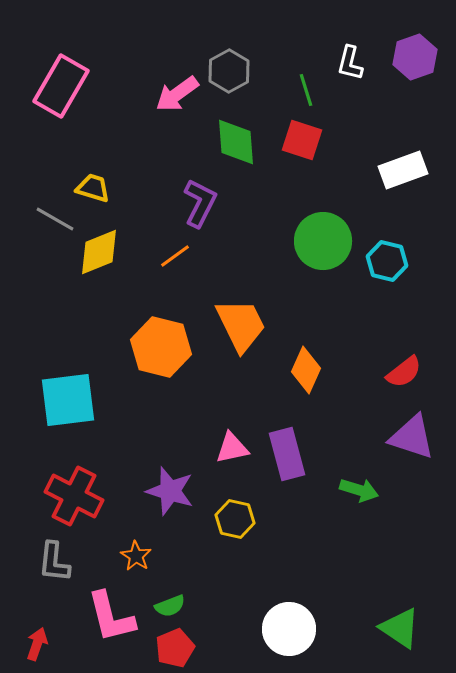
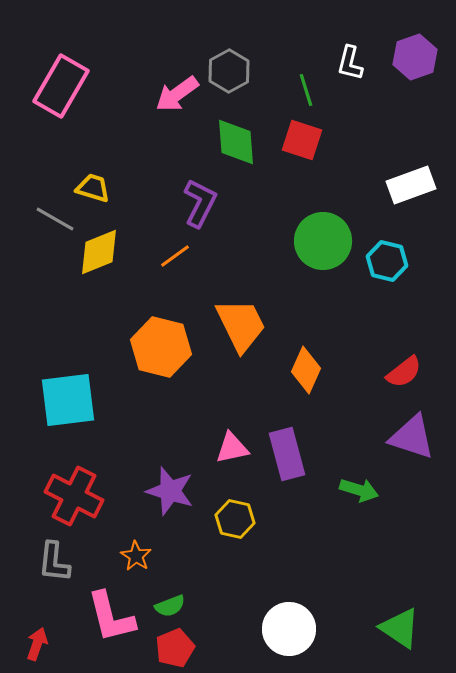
white rectangle: moved 8 px right, 15 px down
